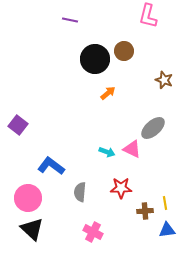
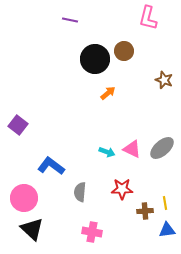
pink L-shape: moved 2 px down
gray ellipse: moved 9 px right, 20 px down
red star: moved 1 px right, 1 px down
pink circle: moved 4 px left
pink cross: moved 1 px left; rotated 18 degrees counterclockwise
